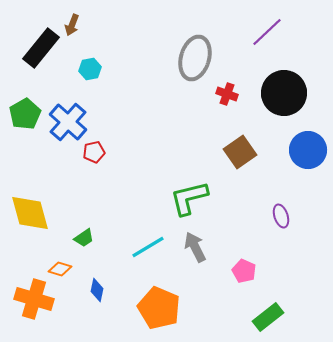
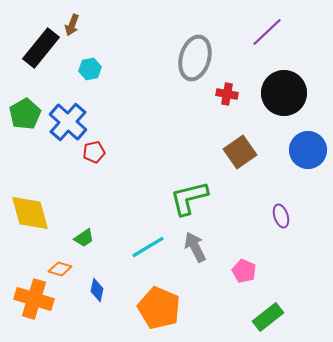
red cross: rotated 10 degrees counterclockwise
